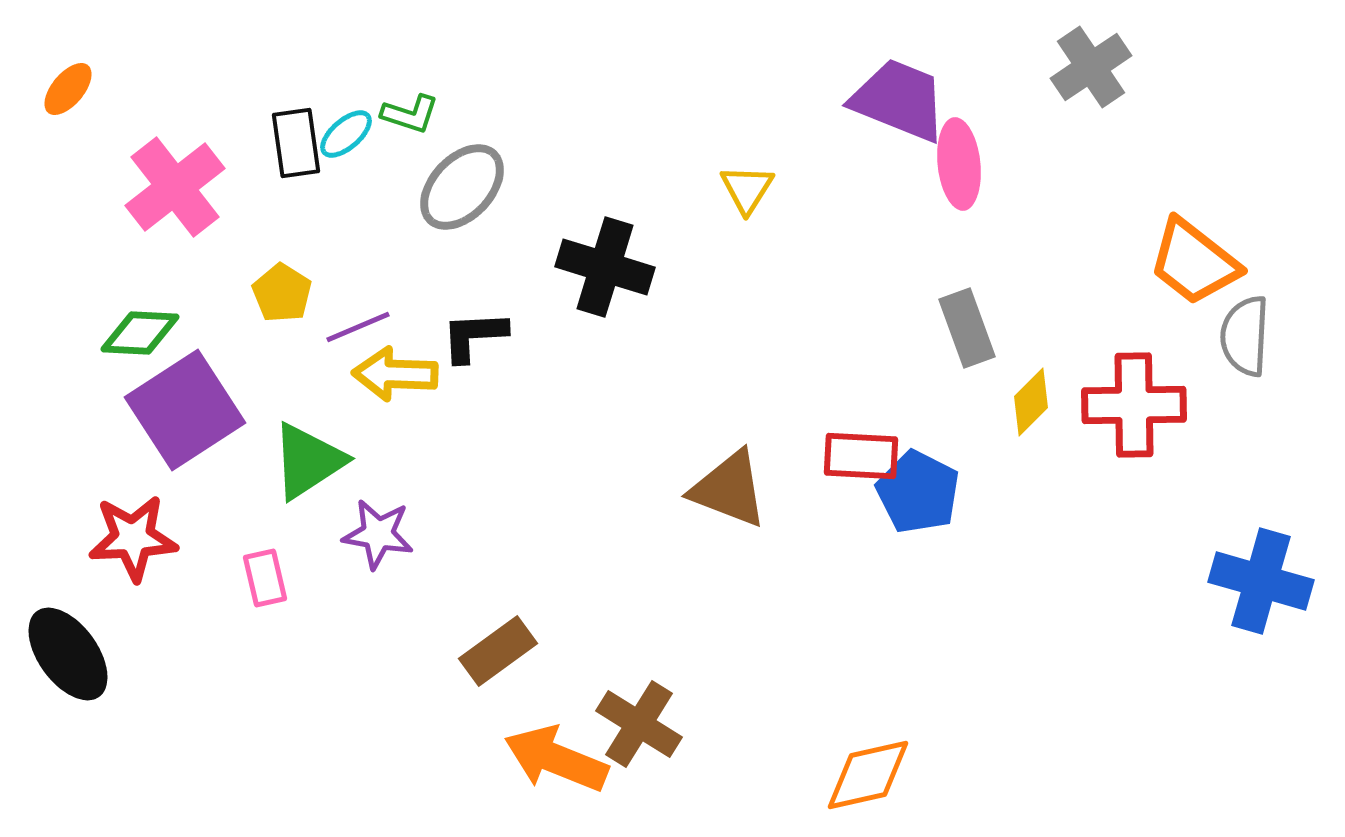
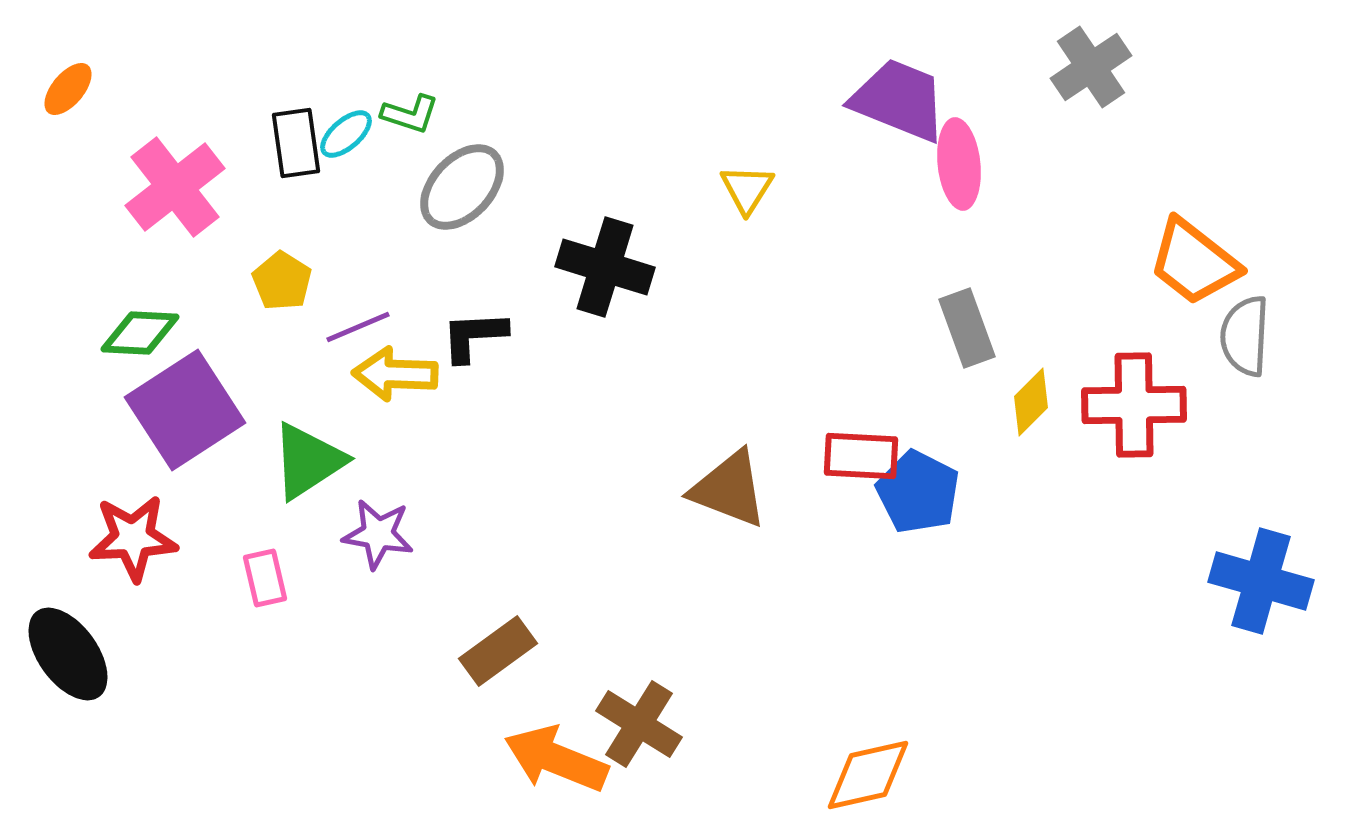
yellow pentagon: moved 12 px up
